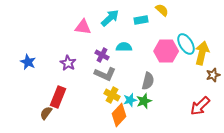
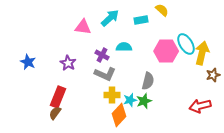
yellow cross: rotated 28 degrees counterclockwise
red arrow: rotated 30 degrees clockwise
brown semicircle: moved 9 px right
